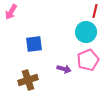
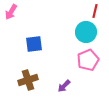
purple arrow: moved 17 px down; rotated 120 degrees clockwise
